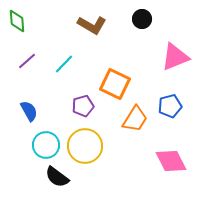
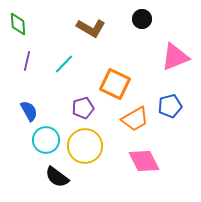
green diamond: moved 1 px right, 3 px down
brown L-shape: moved 1 px left, 3 px down
purple line: rotated 36 degrees counterclockwise
purple pentagon: moved 2 px down
orange trapezoid: rotated 28 degrees clockwise
cyan circle: moved 5 px up
pink diamond: moved 27 px left
